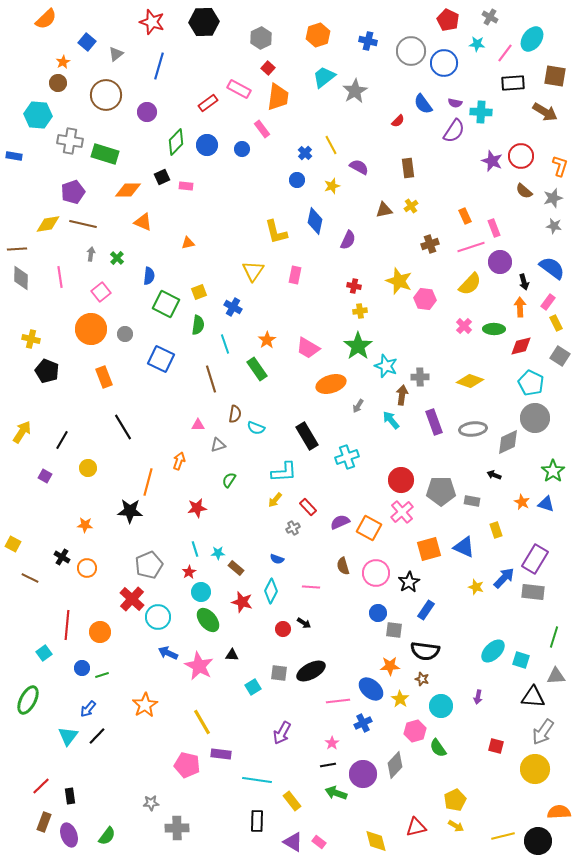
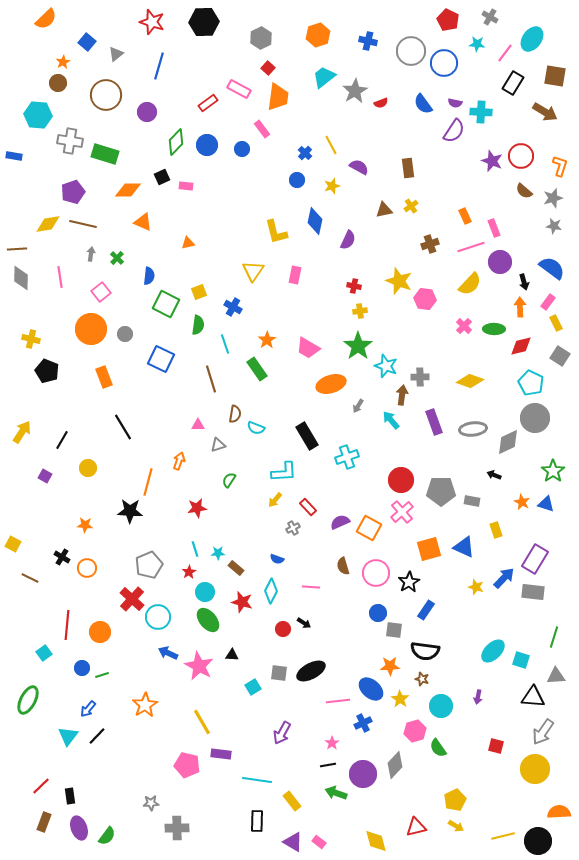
black rectangle at (513, 83): rotated 55 degrees counterclockwise
red semicircle at (398, 121): moved 17 px left, 18 px up; rotated 24 degrees clockwise
cyan circle at (201, 592): moved 4 px right
purple ellipse at (69, 835): moved 10 px right, 7 px up
